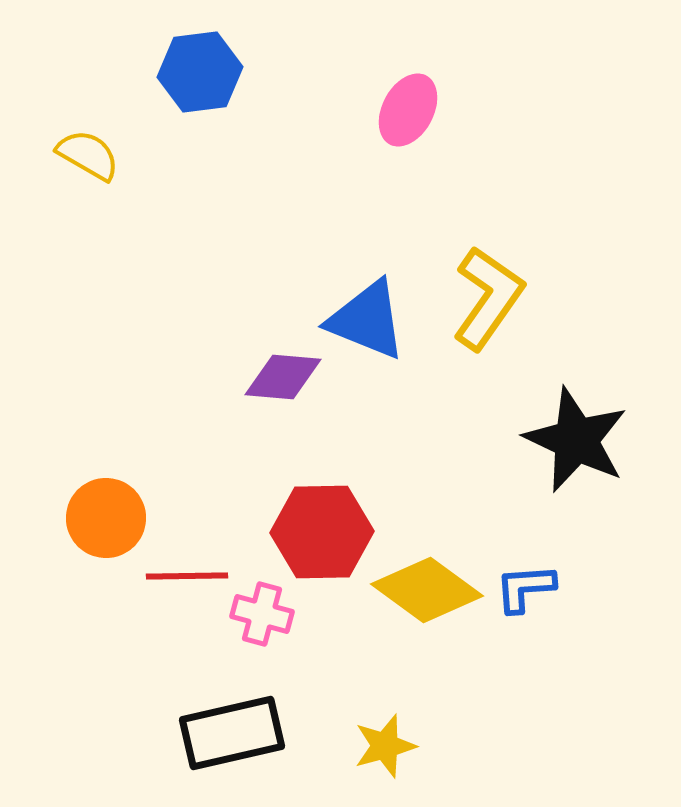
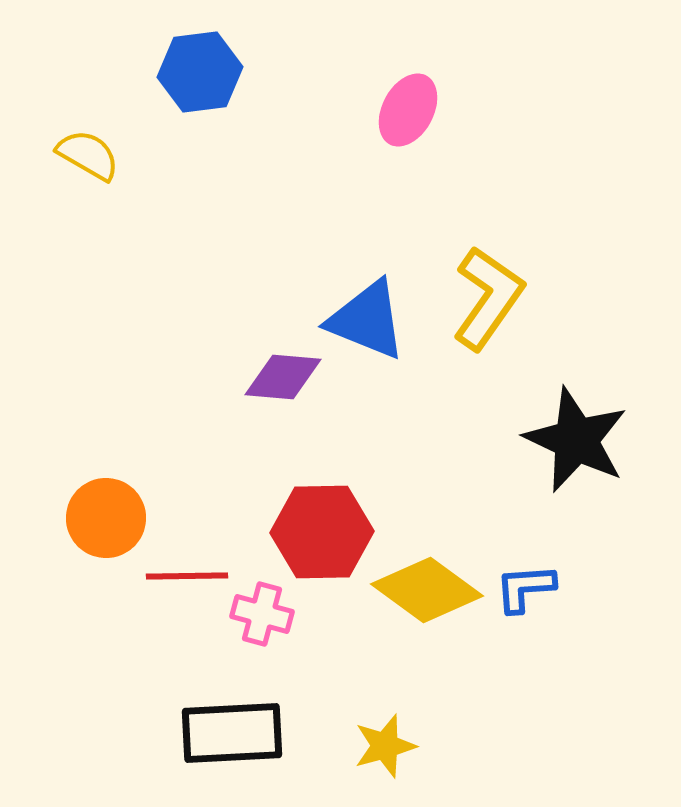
black rectangle: rotated 10 degrees clockwise
